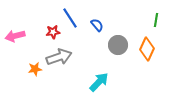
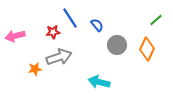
green line: rotated 40 degrees clockwise
gray circle: moved 1 px left
cyan arrow: rotated 120 degrees counterclockwise
